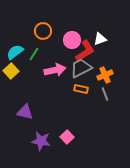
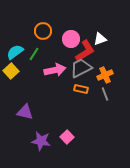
pink circle: moved 1 px left, 1 px up
